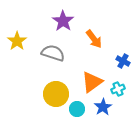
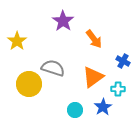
gray semicircle: moved 15 px down
orange triangle: moved 1 px right, 5 px up
cyan cross: rotated 24 degrees clockwise
yellow circle: moved 27 px left, 10 px up
cyan circle: moved 2 px left, 1 px down
